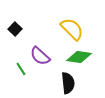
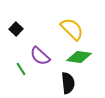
black square: moved 1 px right
